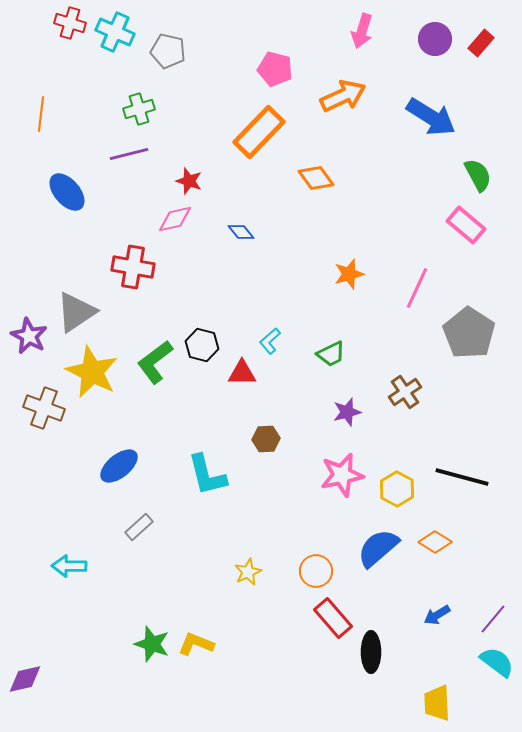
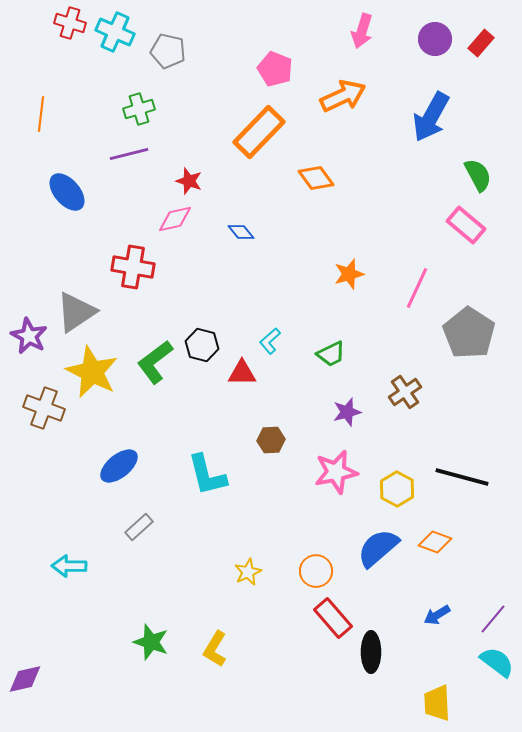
pink pentagon at (275, 69): rotated 8 degrees clockwise
blue arrow at (431, 117): rotated 87 degrees clockwise
brown hexagon at (266, 439): moved 5 px right, 1 px down
pink star at (342, 475): moved 6 px left, 3 px up
orange diamond at (435, 542): rotated 12 degrees counterclockwise
green star at (152, 644): moved 1 px left, 2 px up
yellow L-shape at (196, 644): moved 19 px right, 5 px down; rotated 81 degrees counterclockwise
